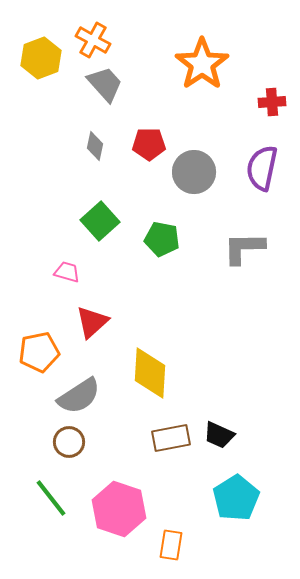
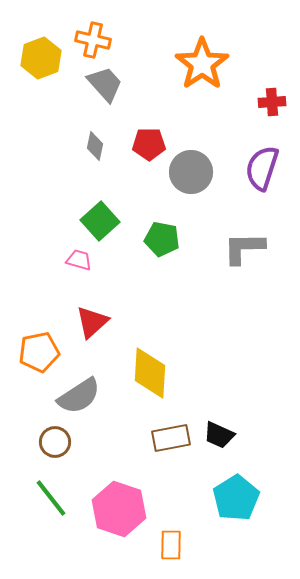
orange cross: rotated 16 degrees counterclockwise
purple semicircle: rotated 6 degrees clockwise
gray circle: moved 3 px left
pink trapezoid: moved 12 px right, 12 px up
brown circle: moved 14 px left
orange rectangle: rotated 8 degrees counterclockwise
